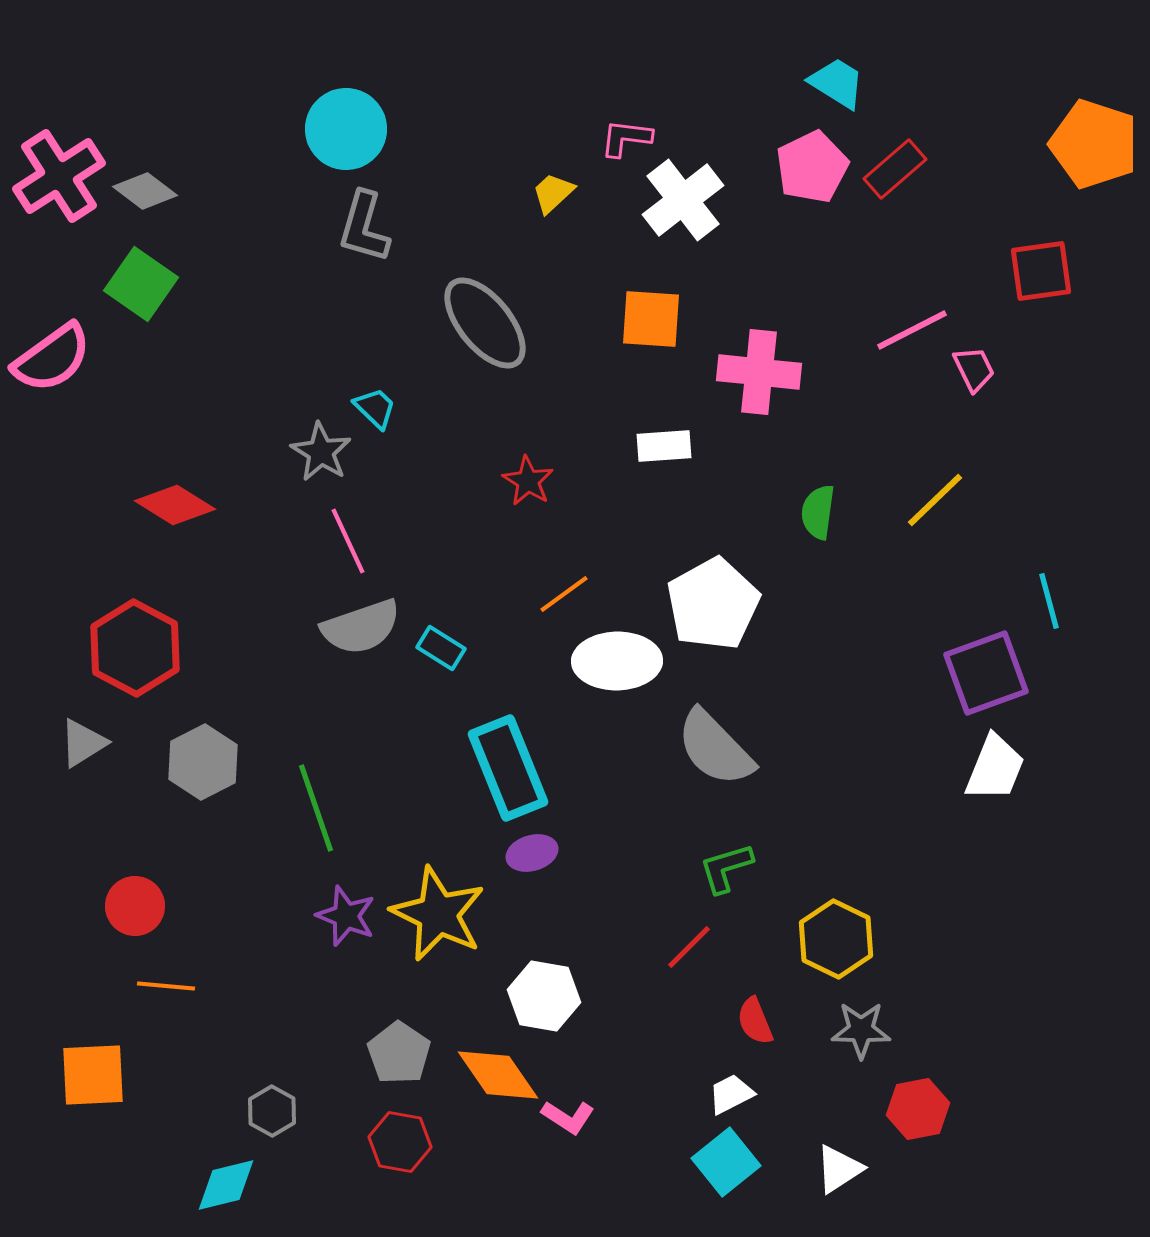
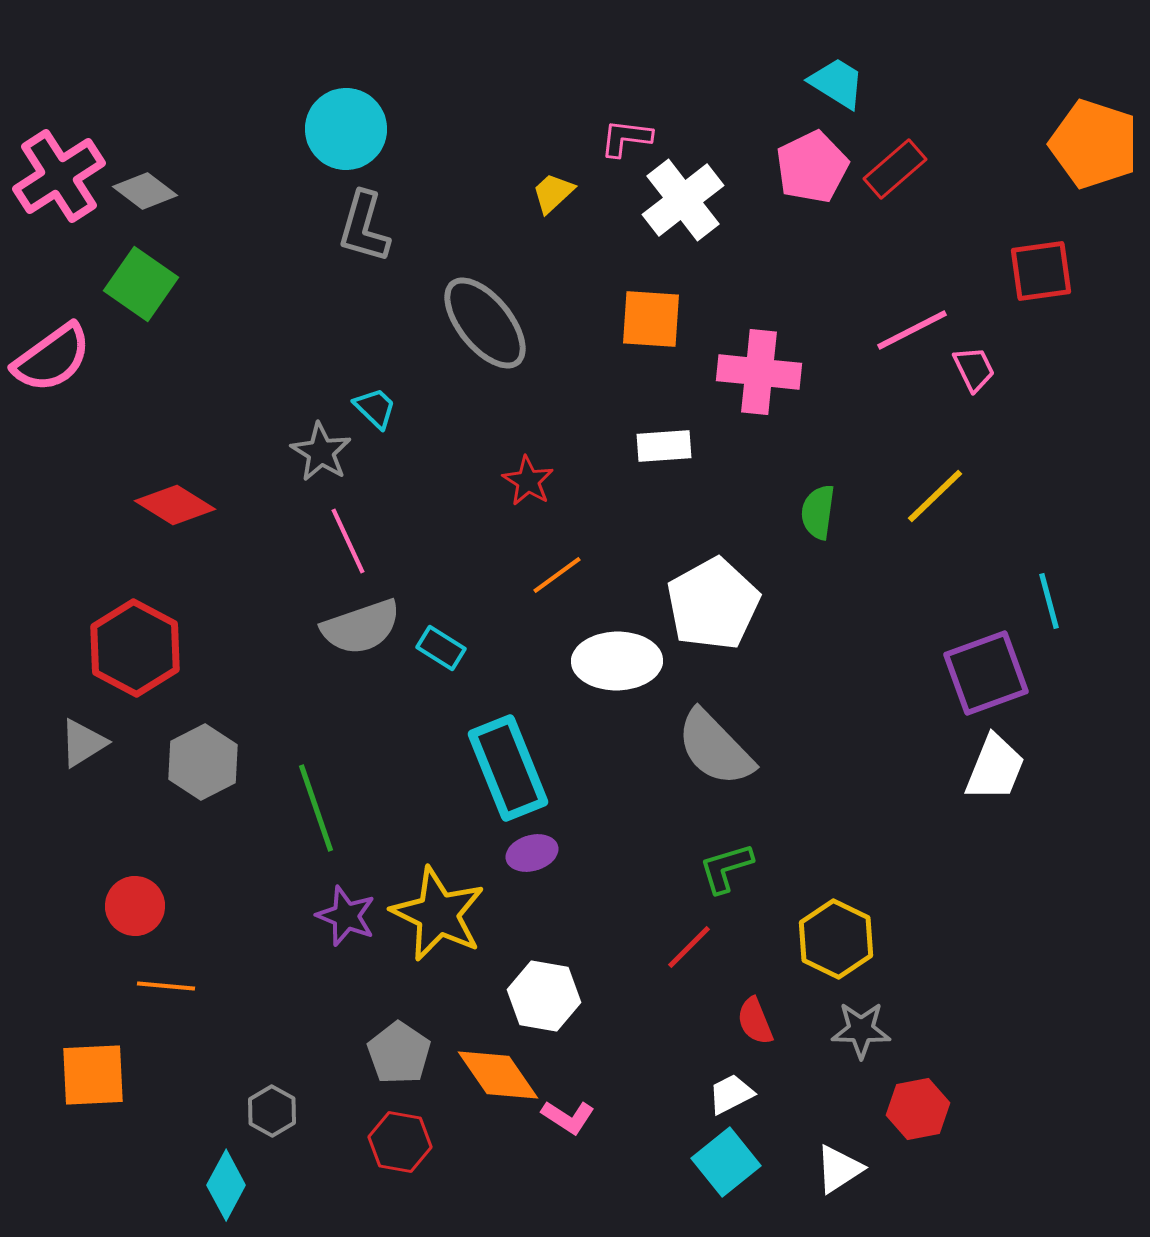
yellow line at (935, 500): moved 4 px up
orange line at (564, 594): moved 7 px left, 19 px up
cyan diamond at (226, 1185): rotated 48 degrees counterclockwise
